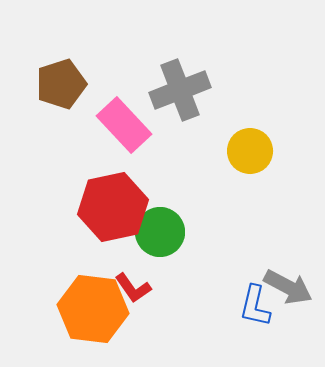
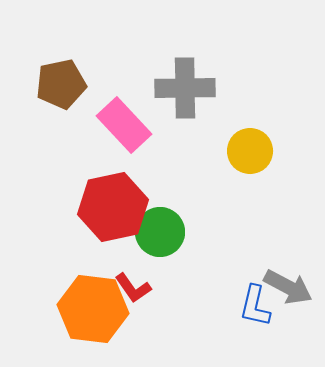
brown pentagon: rotated 6 degrees clockwise
gray cross: moved 5 px right, 2 px up; rotated 20 degrees clockwise
